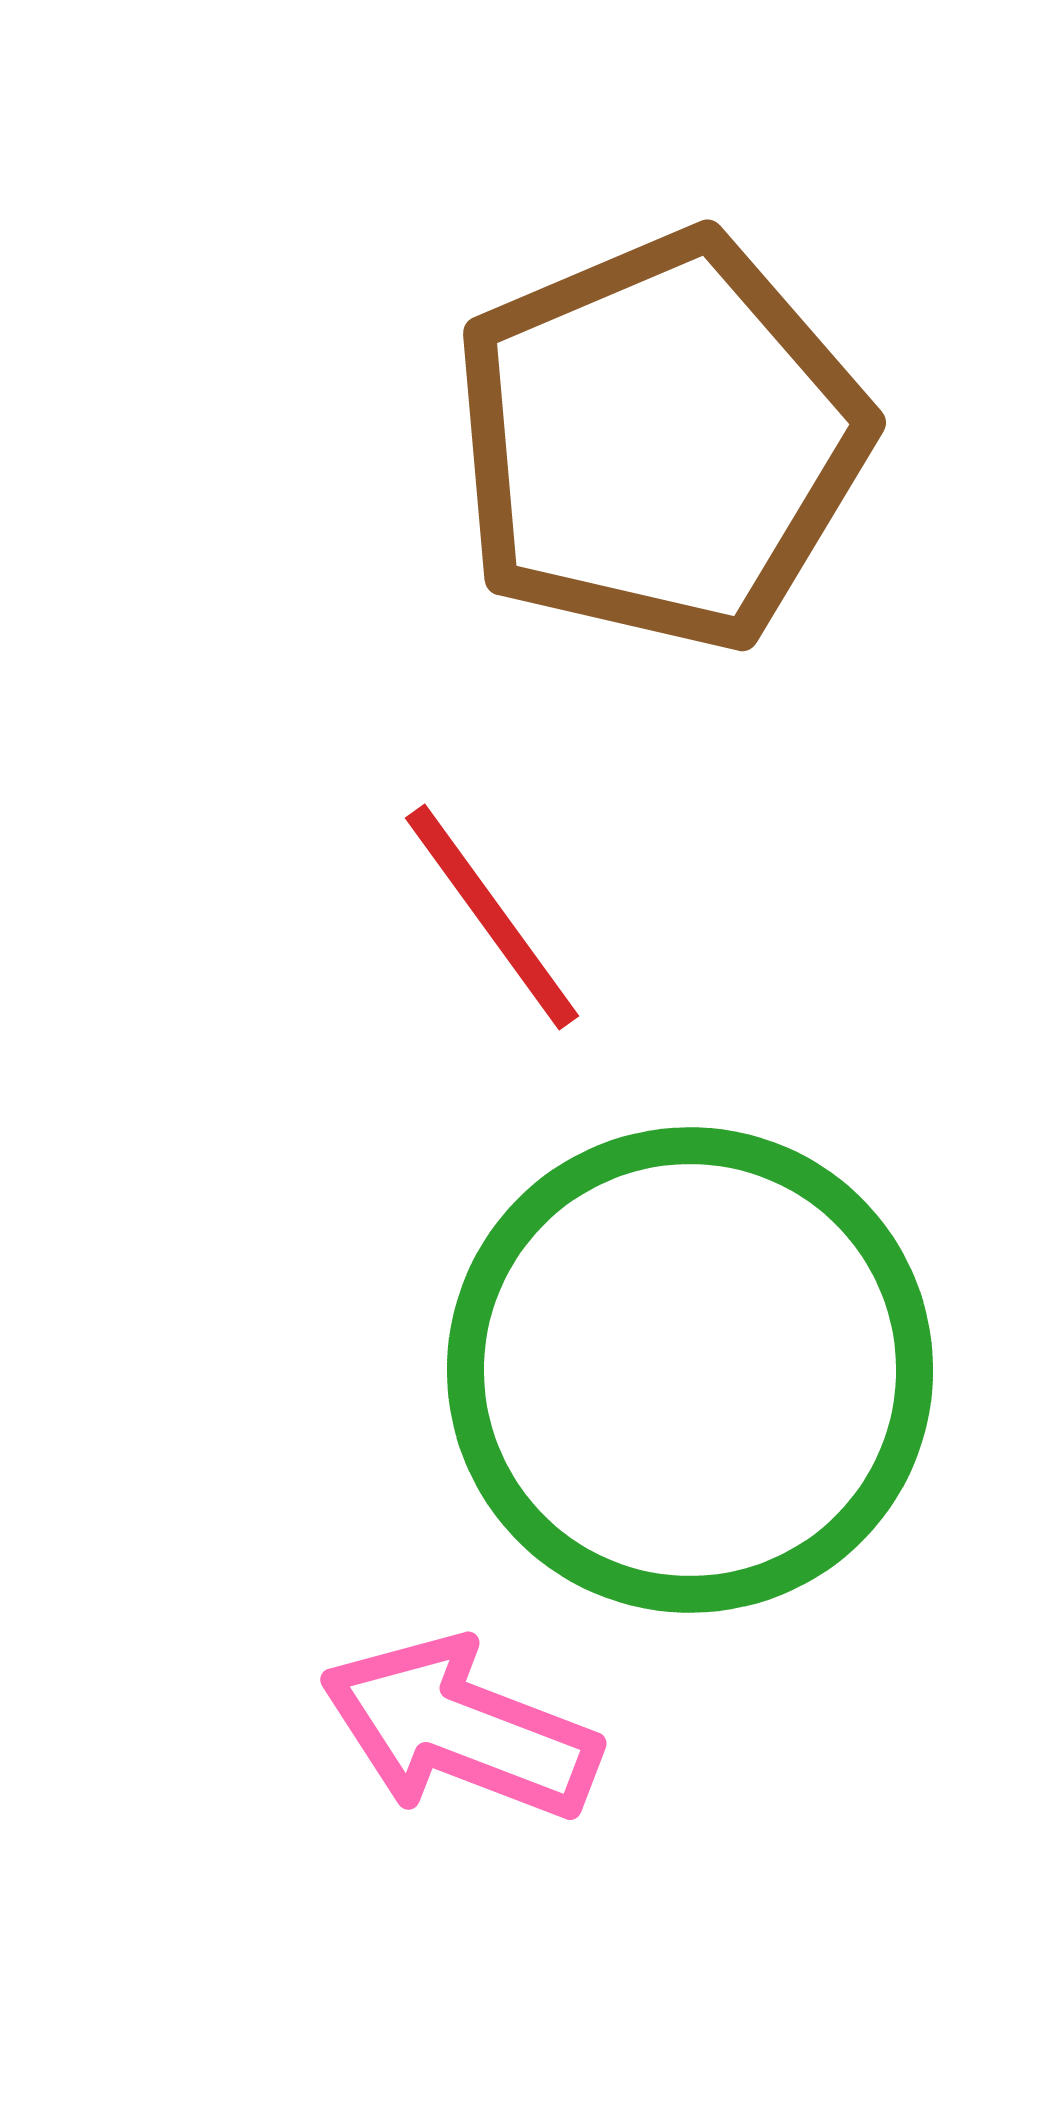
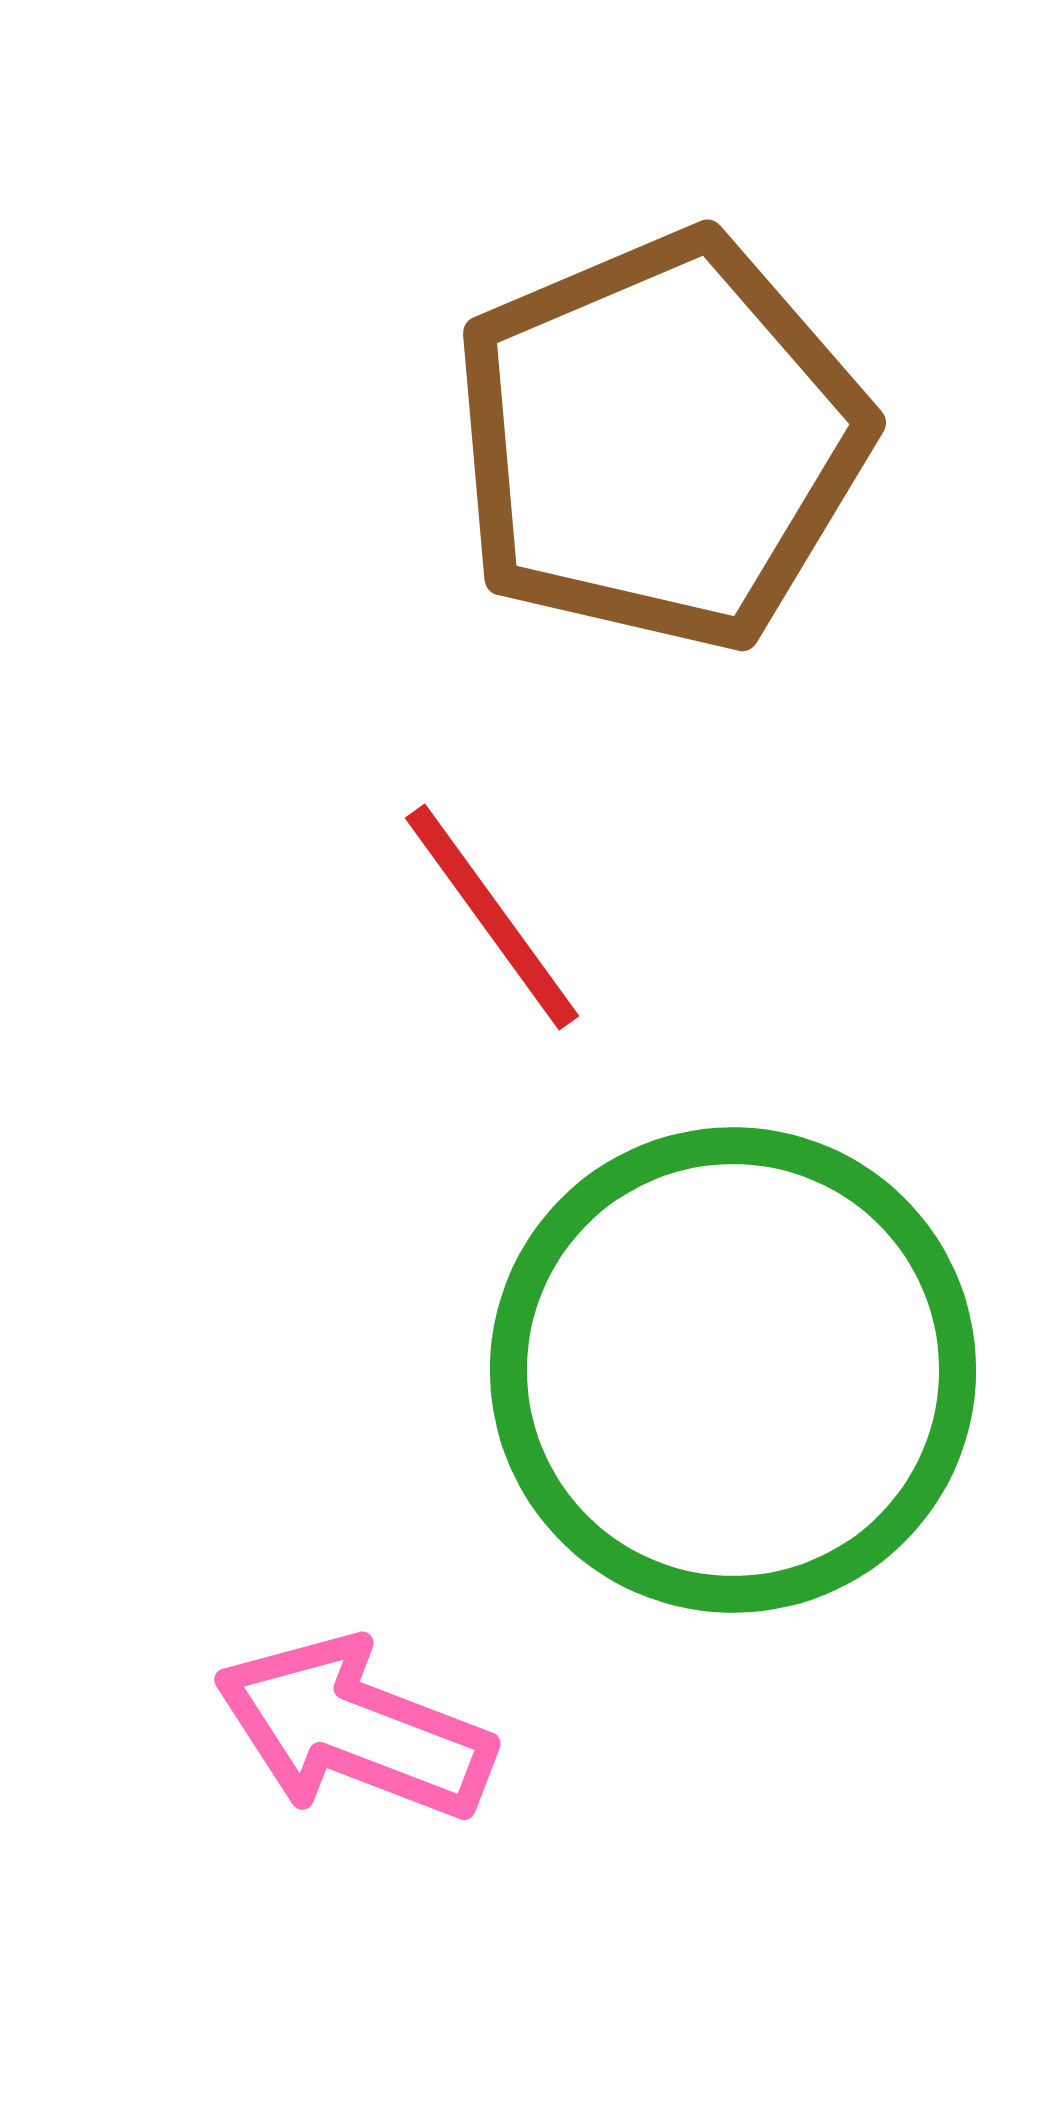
green circle: moved 43 px right
pink arrow: moved 106 px left
